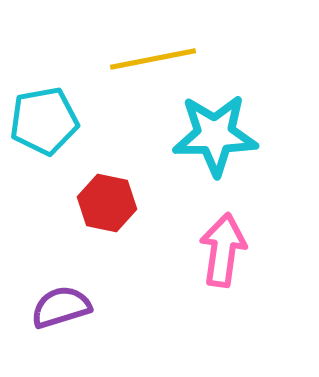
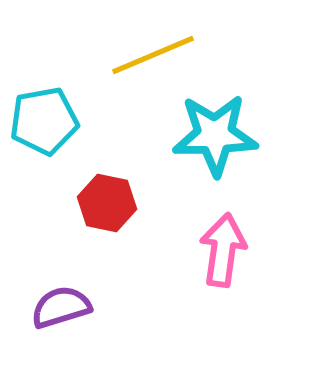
yellow line: moved 4 px up; rotated 12 degrees counterclockwise
